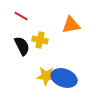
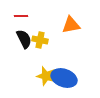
red line: rotated 32 degrees counterclockwise
black semicircle: moved 2 px right, 7 px up
yellow star: rotated 12 degrees clockwise
